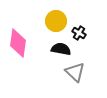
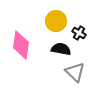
pink diamond: moved 3 px right, 2 px down
